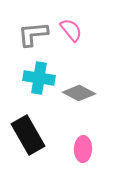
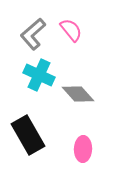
gray L-shape: rotated 36 degrees counterclockwise
cyan cross: moved 3 px up; rotated 16 degrees clockwise
gray diamond: moved 1 px left, 1 px down; rotated 20 degrees clockwise
